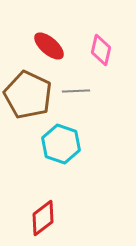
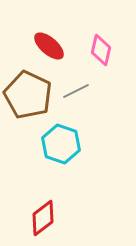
gray line: rotated 24 degrees counterclockwise
